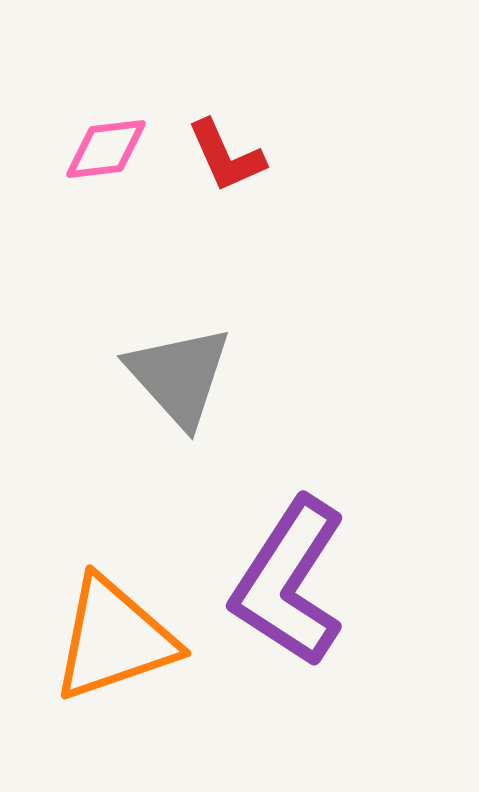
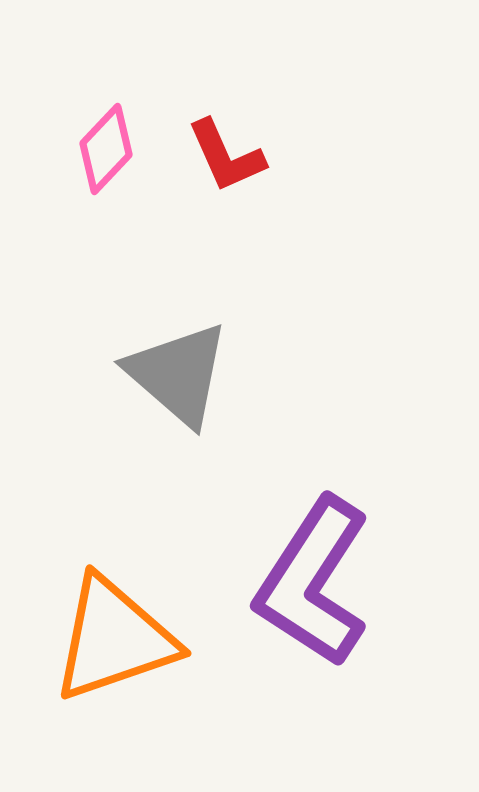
pink diamond: rotated 40 degrees counterclockwise
gray triangle: moved 1 px left, 2 px up; rotated 7 degrees counterclockwise
purple L-shape: moved 24 px right
